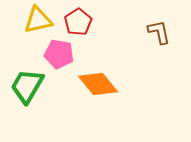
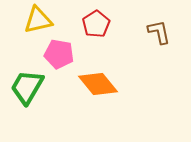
red pentagon: moved 18 px right, 2 px down
green trapezoid: moved 1 px down
